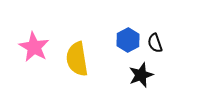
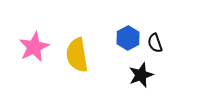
blue hexagon: moved 2 px up
pink star: rotated 16 degrees clockwise
yellow semicircle: moved 4 px up
